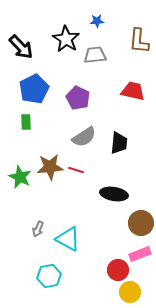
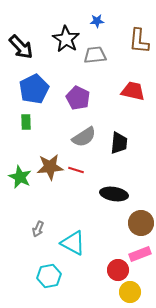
cyan triangle: moved 5 px right, 4 px down
